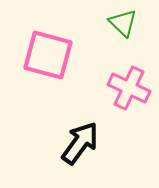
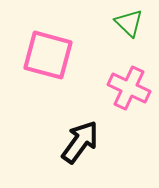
green triangle: moved 6 px right
black arrow: moved 1 px up
